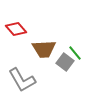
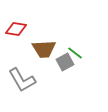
red diamond: rotated 40 degrees counterclockwise
green line: rotated 14 degrees counterclockwise
gray square: rotated 24 degrees clockwise
